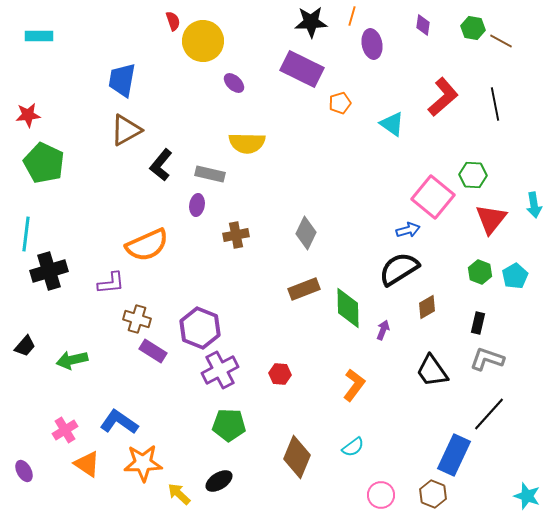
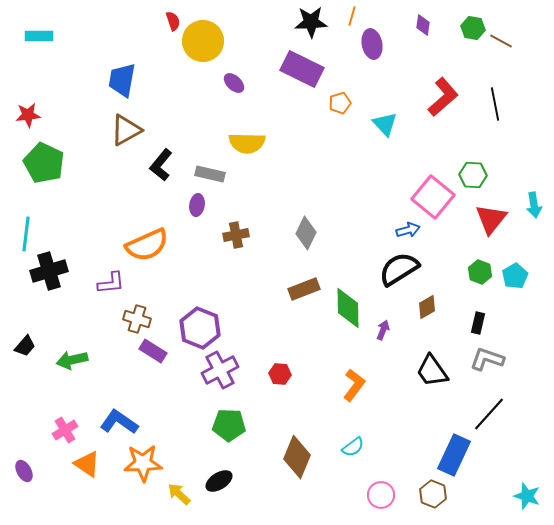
cyan triangle at (392, 124): moved 7 px left; rotated 12 degrees clockwise
